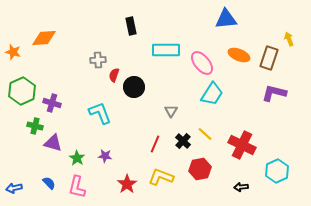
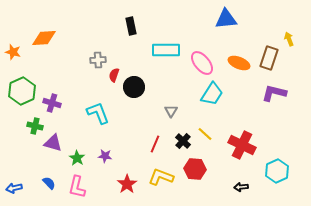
orange ellipse: moved 8 px down
cyan L-shape: moved 2 px left
red hexagon: moved 5 px left; rotated 15 degrees clockwise
